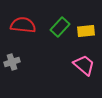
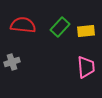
pink trapezoid: moved 2 px right, 2 px down; rotated 45 degrees clockwise
